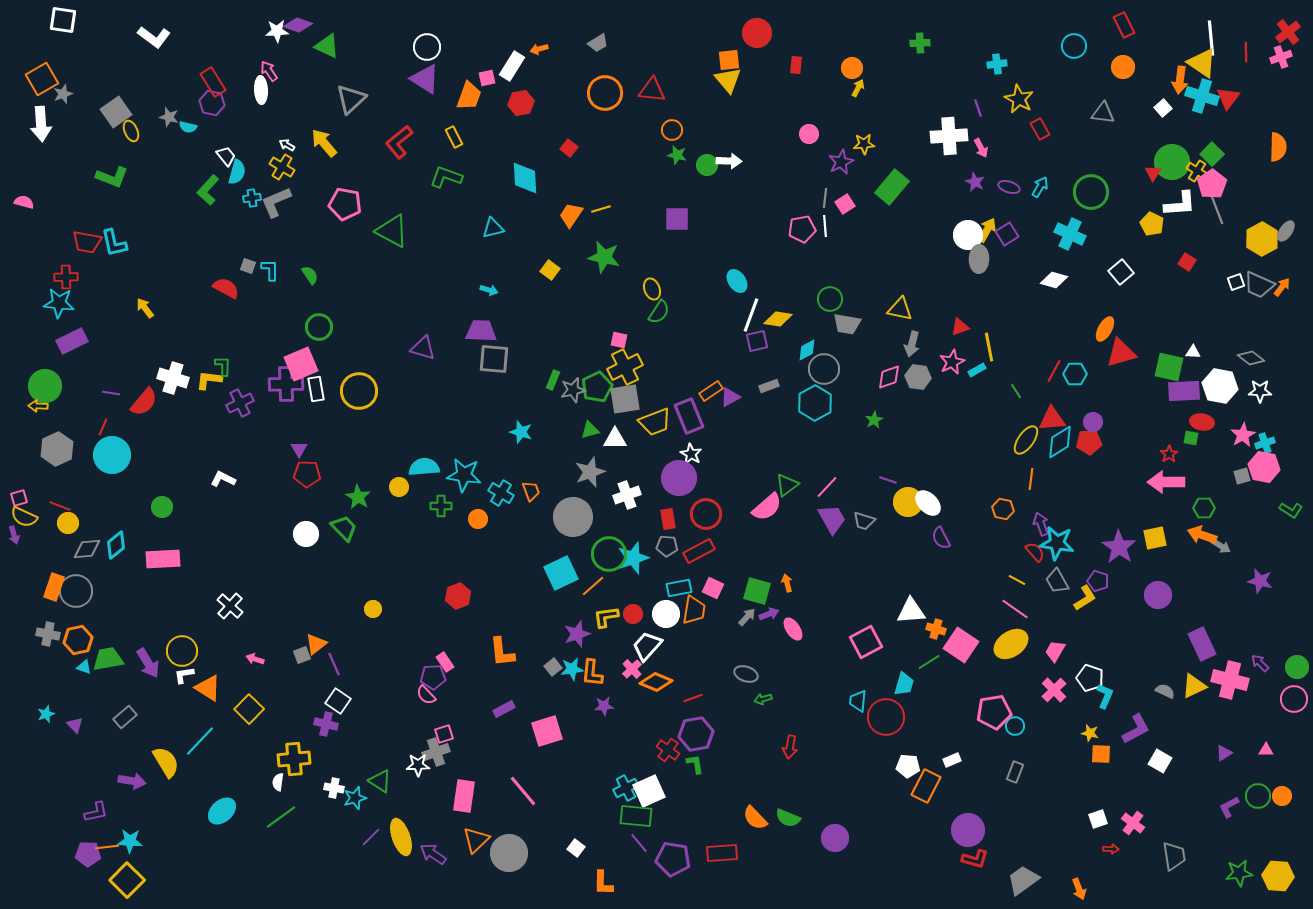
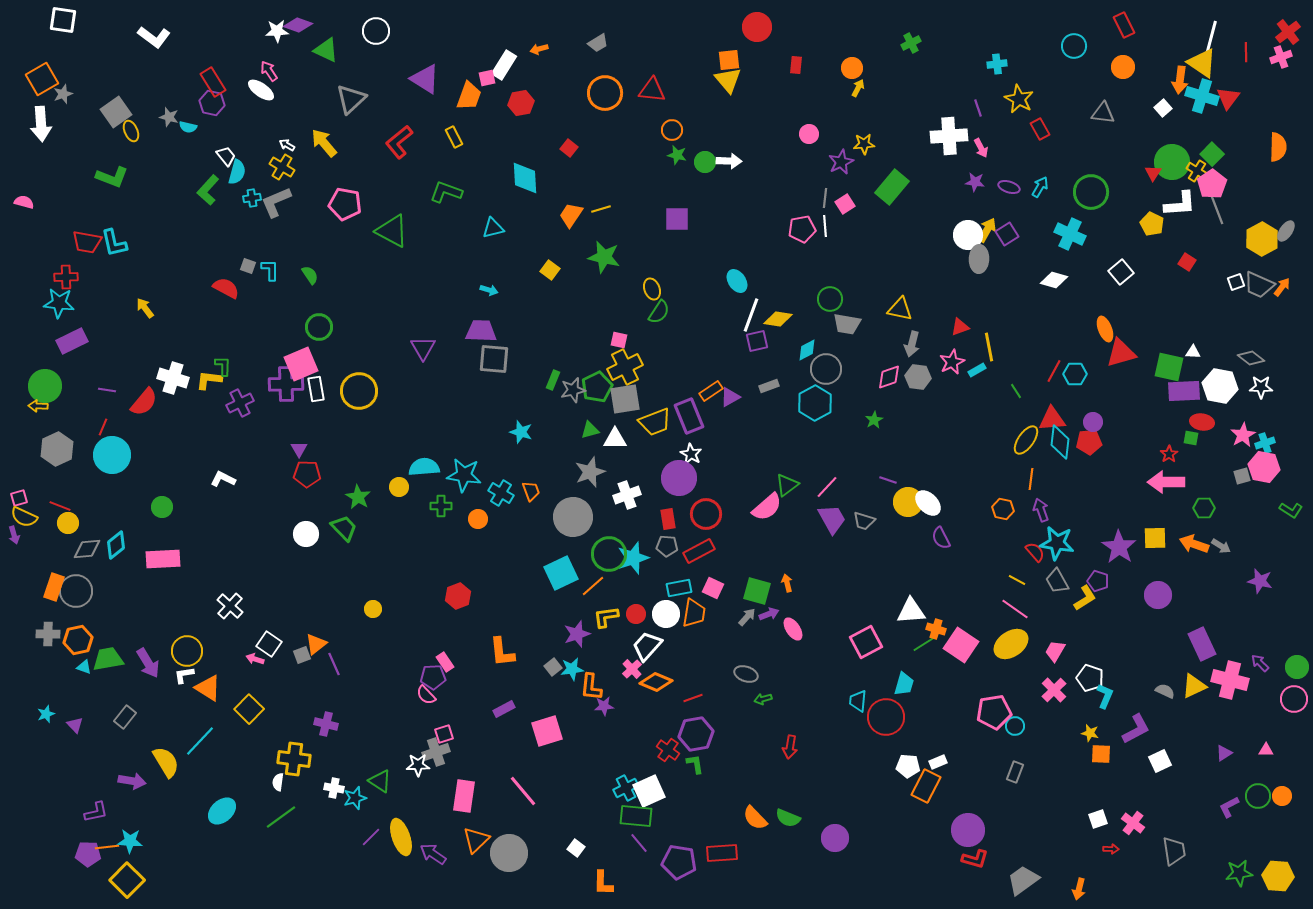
red circle at (757, 33): moved 6 px up
white line at (1211, 38): rotated 20 degrees clockwise
green cross at (920, 43): moved 9 px left; rotated 24 degrees counterclockwise
green triangle at (327, 46): moved 1 px left, 4 px down
white circle at (427, 47): moved 51 px left, 16 px up
white rectangle at (512, 66): moved 8 px left, 1 px up
white ellipse at (261, 90): rotated 52 degrees counterclockwise
green circle at (707, 165): moved 2 px left, 3 px up
green L-shape at (446, 177): moved 15 px down
purple star at (975, 182): rotated 18 degrees counterclockwise
orange ellipse at (1105, 329): rotated 50 degrees counterclockwise
purple triangle at (423, 348): rotated 44 degrees clockwise
gray circle at (824, 369): moved 2 px right
white star at (1260, 391): moved 1 px right, 4 px up
purple line at (111, 393): moved 4 px left, 3 px up
cyan diamond at (1060, 442): rotated 52 degrees counterclockwise
purple arrow at (1041, 524): moved 14 px up
orange arrow at (1202, 535): moved 8 px left, 9 px down
yellow square at (1155, 538): rotated 10 degrees clockwise
orange trapezoid at (694, 610): moved 3 px down
red circle at (633, 614): moved 3 px right
gray cross at (48, 634): rotated 10 degrees counterclockwise
yellow circle at (182, 651): moved 5 px right
green line at (929, 662): moved 5 px left, 18 px up
orange L-shape at (592, 673): moved 1 px left, 14 px down
white square at (338, 701): moved 69 px left, 57 px up
gray rectangle at (125, 717): rotated 10 degrees counterclockwise
yellow cross at (294, 759): rotated 12 degrees clockwise
white rectangle at (952, 760): moved 14 px left, 2 px down
white square at (1160, 761): rotated 35 degrees clockwise
gray trapezoid at (1174, 856): moved 5 px up
purple pentagon at (673, 859): moved 6 px right, 3 px down
orange arrow at (1079, 889): rotated 35 degrees clockwise
